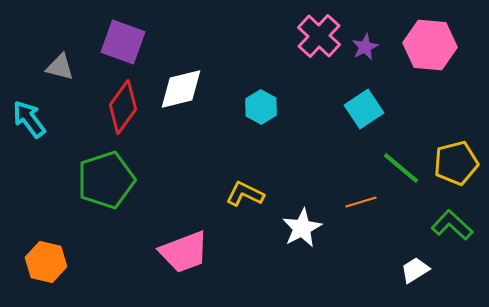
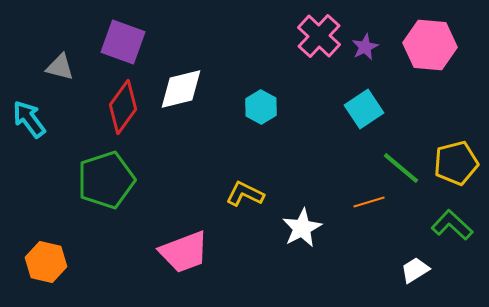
orange line: moved 8 px right
